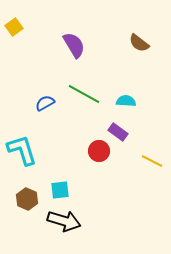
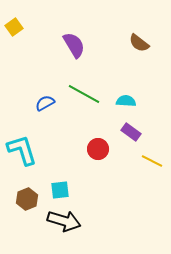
purple rectangle: moved 13 px right
red circle: moved 1 px left, 2 px up
brown hexagon: rotated 15 degrees clockwise
